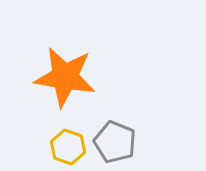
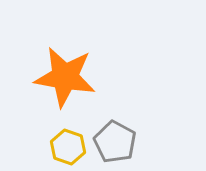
gray pentagon: rotated 6 degrees clockwise
